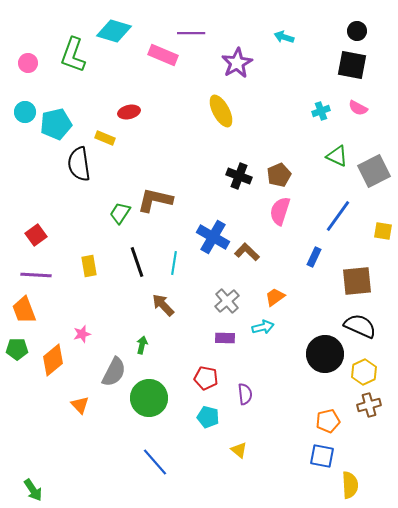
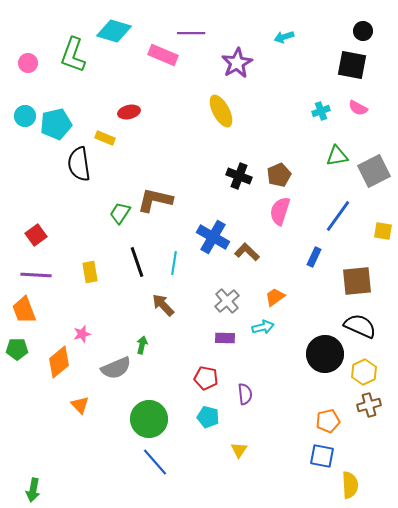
black circle at (357, 31): moved 6 px right
cyan arrow at (284, 37): rotated 36 degrees counterclockwise
cyan circle at (25, 112): moved 4 px down
green triangle at (337, 156): rotated 35 degrees counterclockwise
yellow rectangle at (89, 266): moved 1 px right, 6 px down
orange diamond at (53, 360): moved 6 px right, 2 px down
gray semicircle at (114, 372): moved 2 px right, 4 px up; rotated 40 degrees clockwise
green circle at (149, 398): moved 21 px down
yellow triangle at (239, 450): rotated 24 degrees clockwise
green arrow at (33, 490): rotated 45 degrees clockwise
